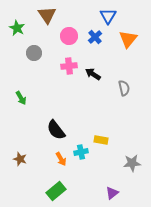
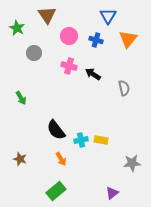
blue cross: moved 1 px right, 3 px down; rotated 32 degrees counterclockwise
pink cross: rotated 21 degrees clockwise
cyan cross: moved 12 px up
